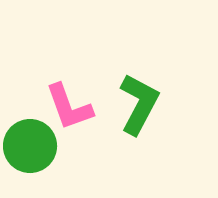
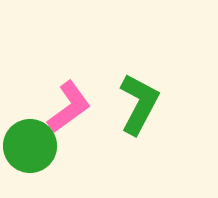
pink L-shape: rotated 106 degrees counterclockwise
